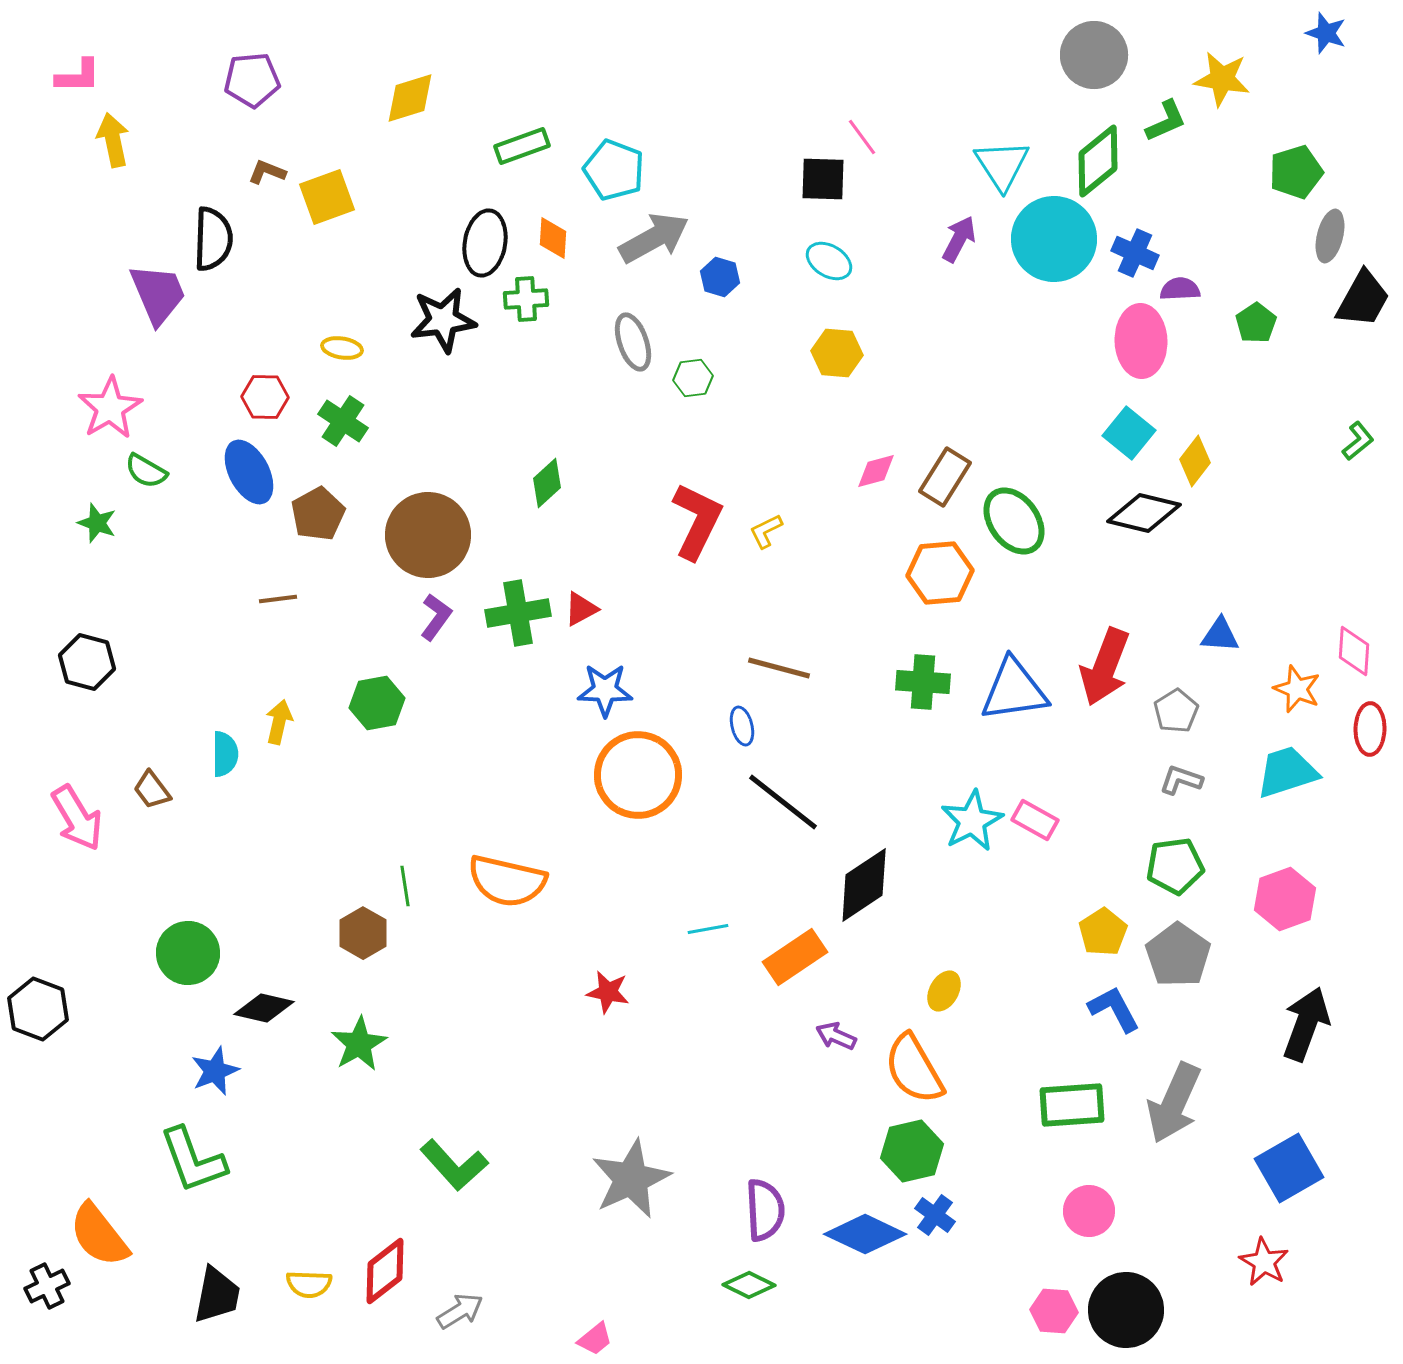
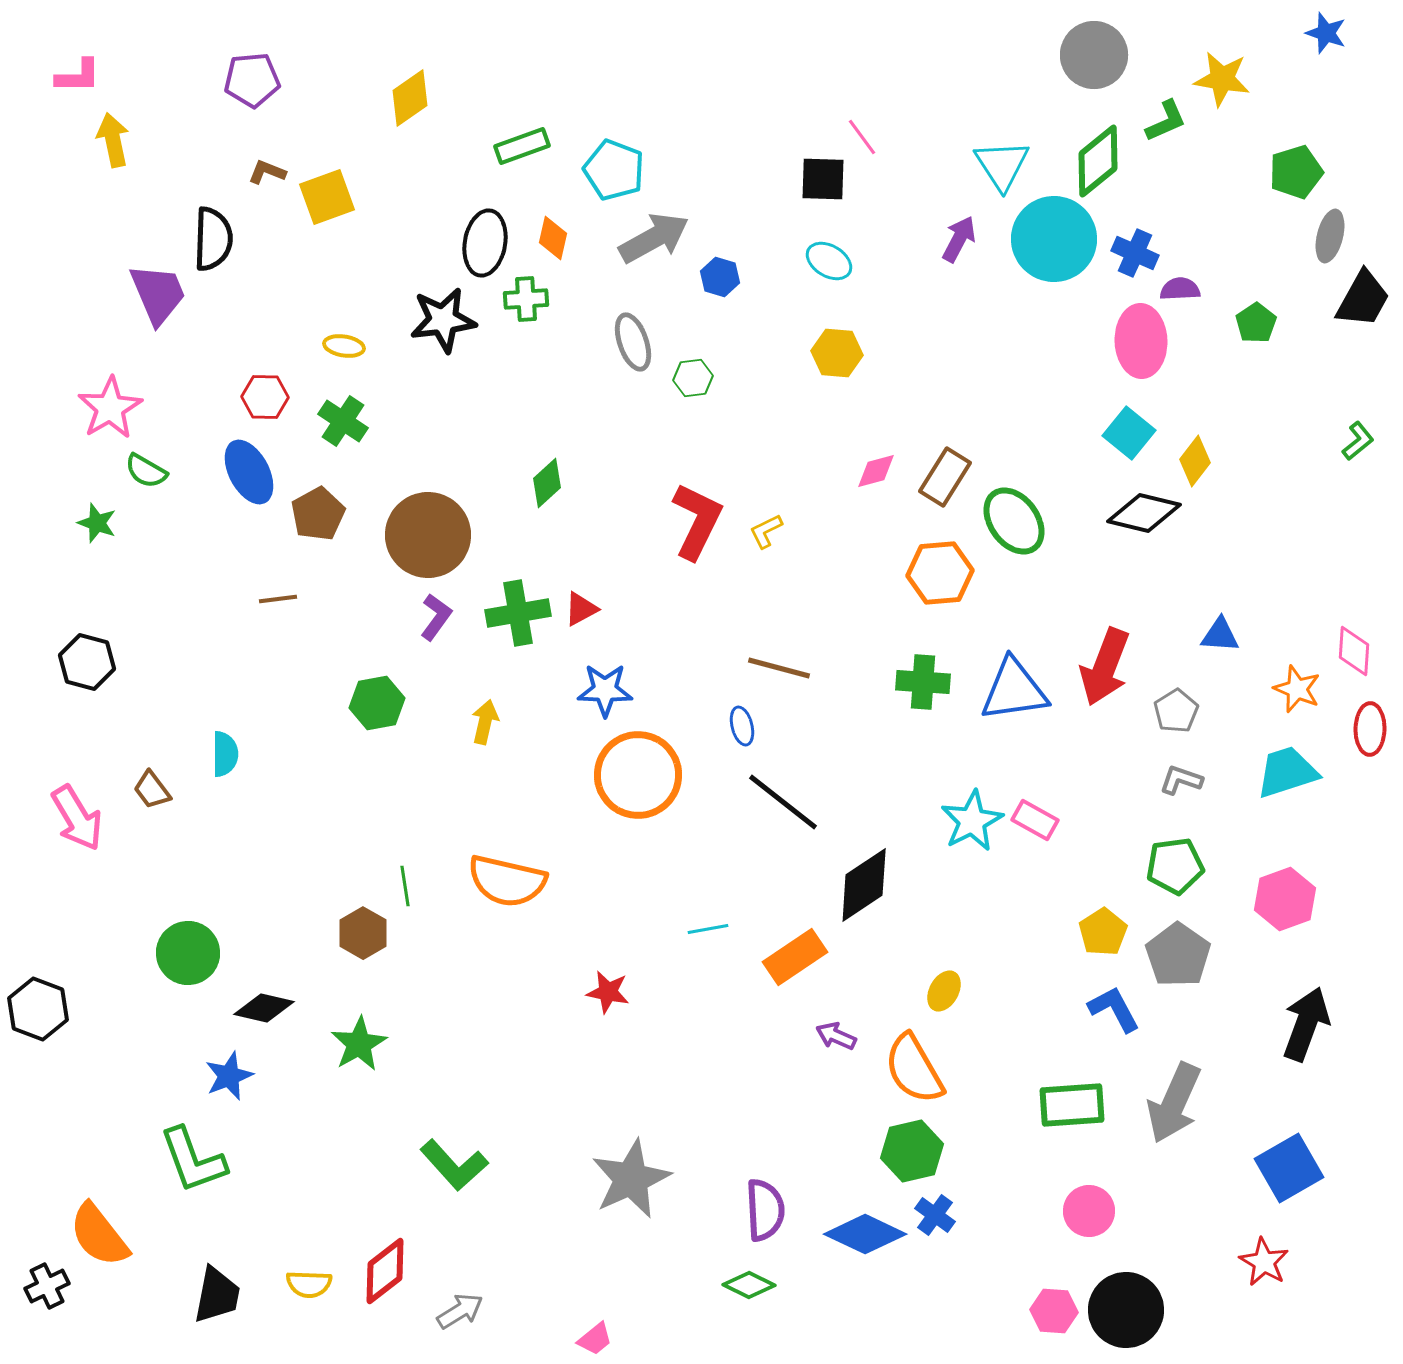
yellow diamond at (410, 98): rotated 18 degrees counterclockwise
orange diamond at (553, 238): rotated 9 degrees clockwise
yellow ellipse at (342, 348): moved 2 px right, 2 px up
yellow arrow at (279, 722): moved 206 px right
blue star at (215, 1071): moved 14 px right, 5 px down
